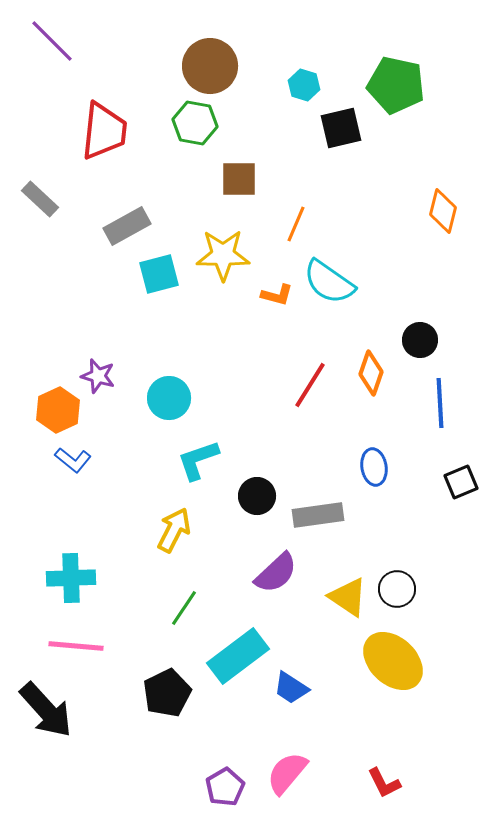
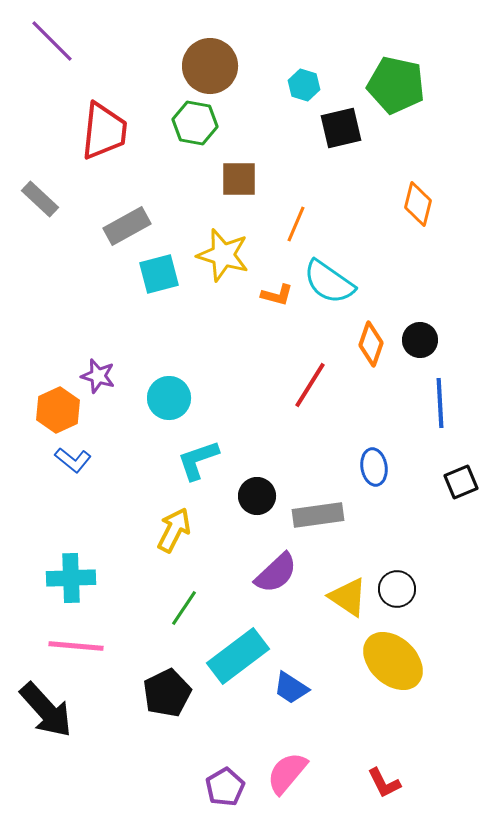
orange diamond at (443, 211): moved 25 px left, 7 px up
yellow star at (223, 255): rotated 16 degrees clockwise
orange diamond at (371, 373): moved 29 px up
